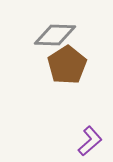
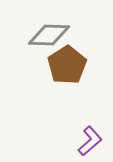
gray diamond: moved 6 px left
